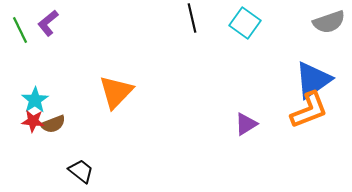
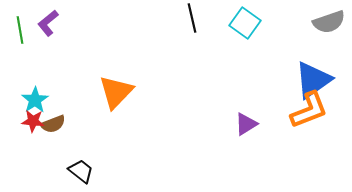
green line: rotated 16 degrees clockwise
